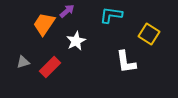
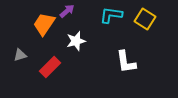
yellow square: moved 4 px left, 15 px up
white star: rotated 12 degrees clockwise
gray triangle: moved 3 px left, 7 px up
